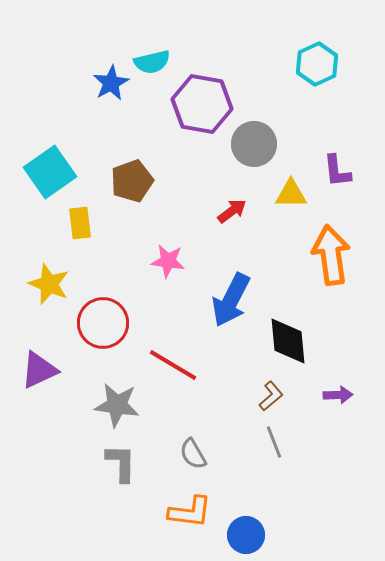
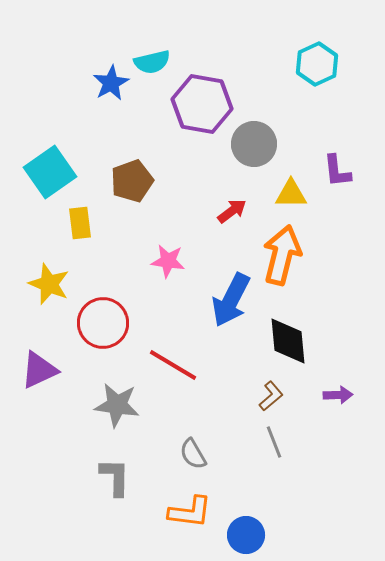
orange arrow: moved 49 px left; rotated 22 degrees clockwise
gray L-shape: moved 6 px left, 14 px down
